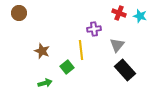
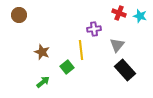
brown circle: moved 2 px down
brown star: moved 1 px down
green arrow: moved 2 px left, 1 px up; rotated 24 degrees counterclockwise
